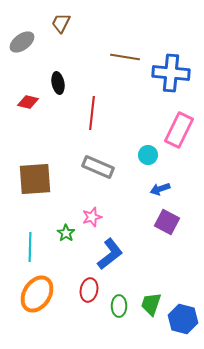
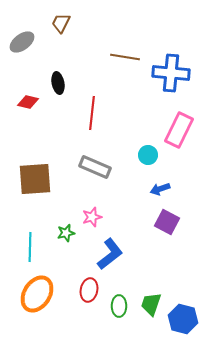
gray rectangle: moved 3 px left
green star: rotated 24 degrees clockwise
